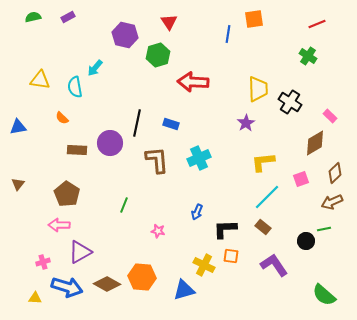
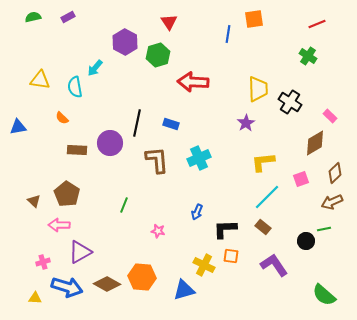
purple hexagon at (125, 35): moved 7 px down; rotated 15 degrees clockwise
brown triangle at (18, 184): moved 16 px right, 17 px down; rotated 24 degrees counterclockwise
